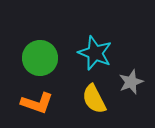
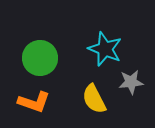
cyan star: moved 10 px right, 4 px up
gray star: rotated 15 degrees clockwise
orange L-shape: moved 3 px left, 1 px up
